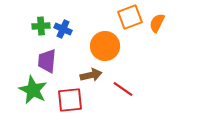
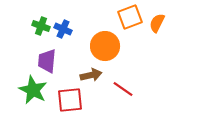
green cross: rotated 24 degrees clockwise
